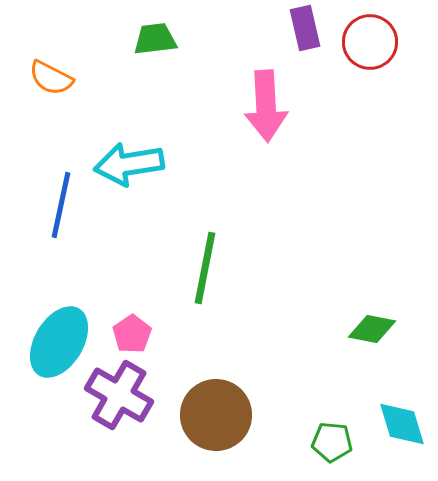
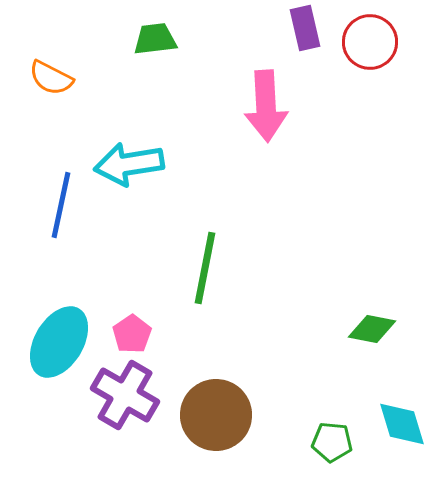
purple cross: moved 6 px right
